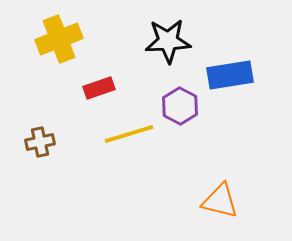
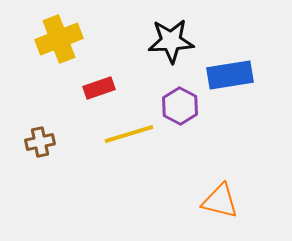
black star: moved 3 px right
